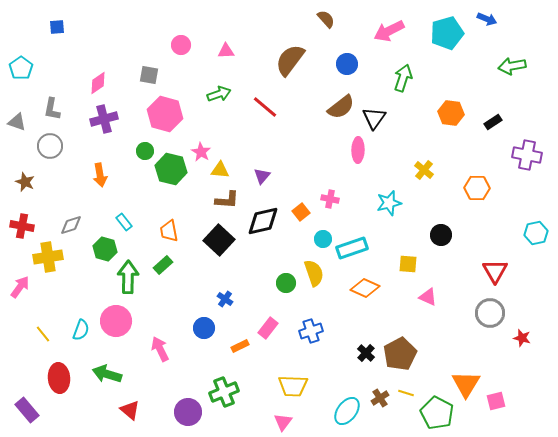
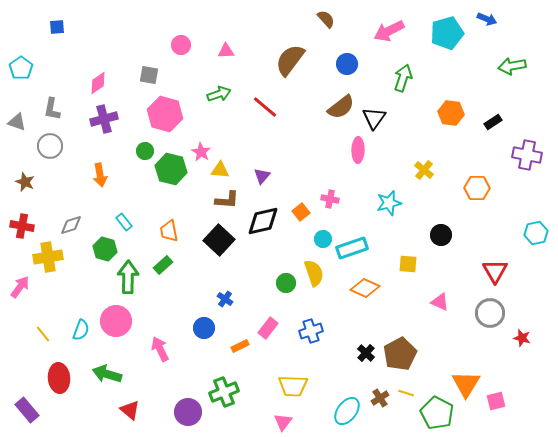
pink triangle at (428, 297): moved 12 px right, 5 px down
